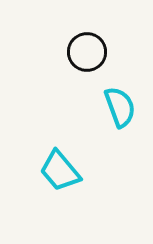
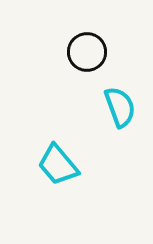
cyan trapezoid: moved 2 px left, 6 px up
